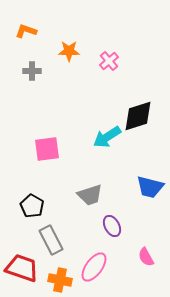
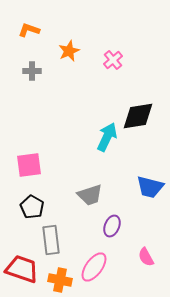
orange L-shape: moved 3 px right, 1 px up
orange star: rotated 25 degrees counterclockwise
pink cross: moved 4 px right, 1 px up
black diamond: rotated 8 degrees clockwise
cyan arrow: rotated 148 degrees clockwise
pink square: moved 18 px left, 16 px down
black pentagon: moved 1 px down
purple ellipse: rotated 50 degrees clockwise
gray rectangle: rotated 20 degrees clockwise
red trapezoid: moved 1 px down
